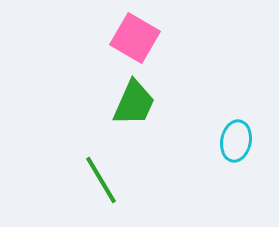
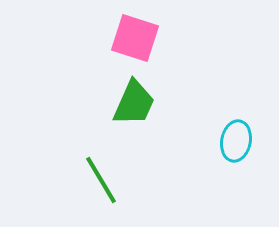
pink square: rotated 12 degrees counterclockwise
